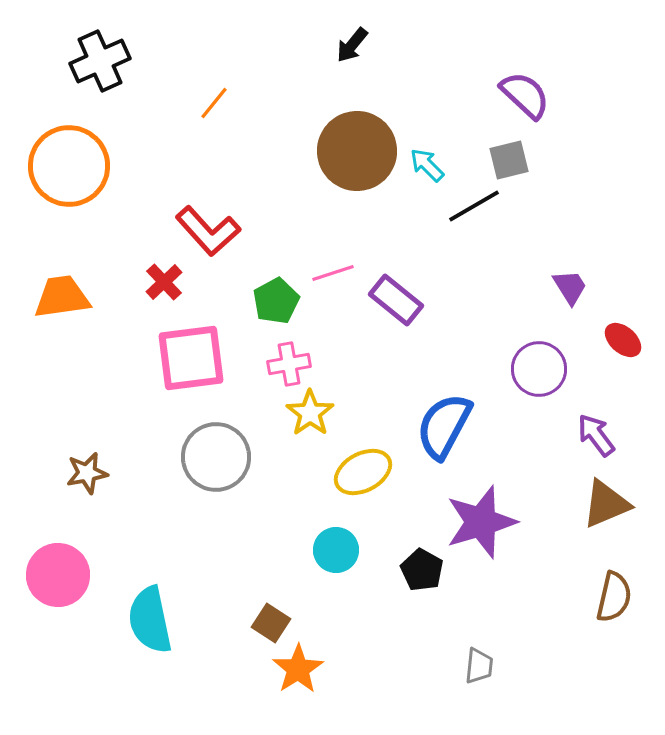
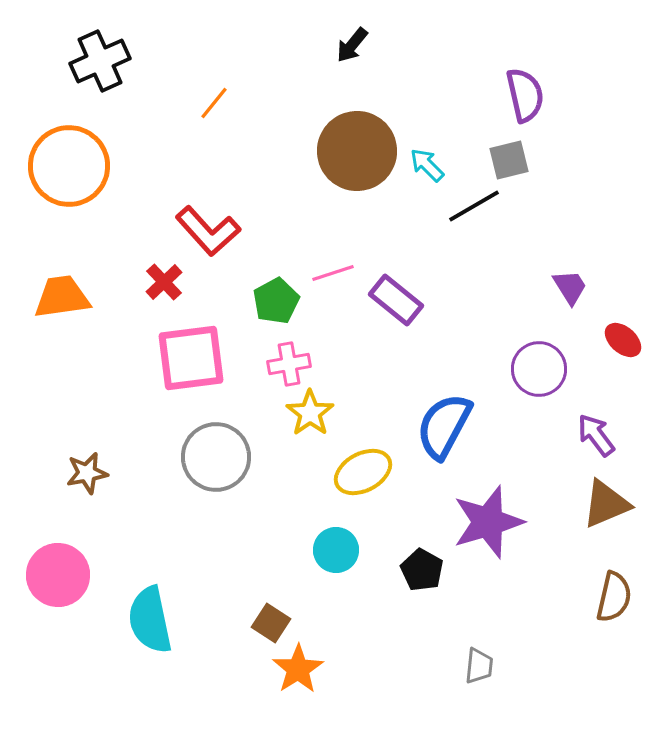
purple semicircle: rotated 34 degrees clockwise
purple star: moved 7 px right
